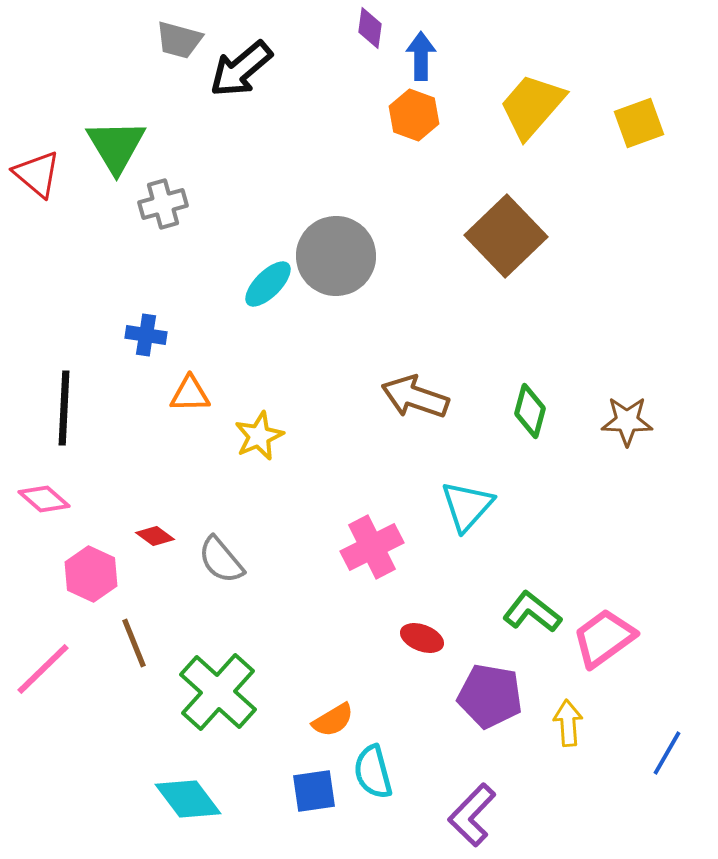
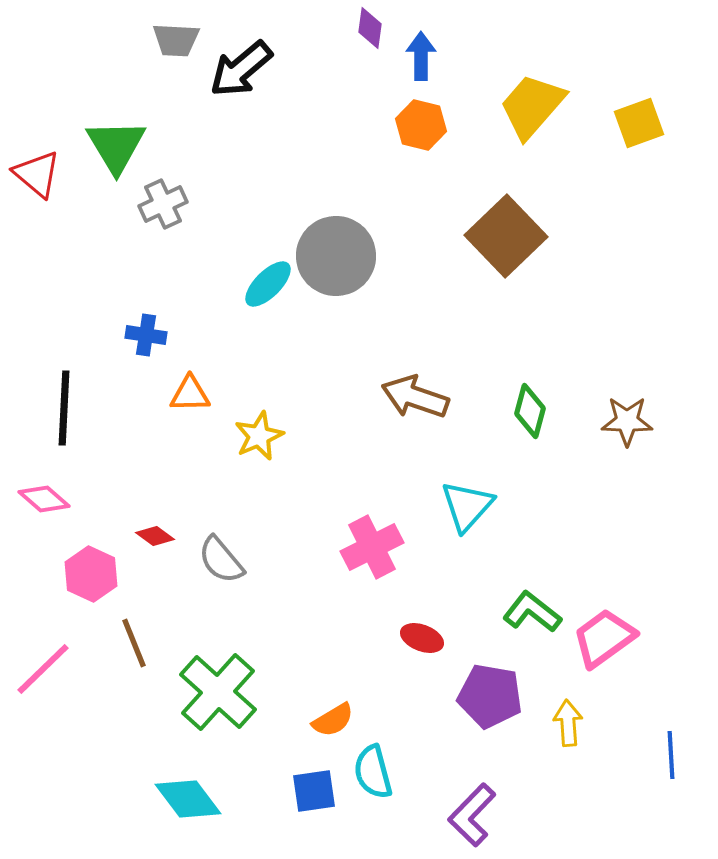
gray trapezoid: moved 3 px left; rotated 12 degrees counterclockwise
orange hexagon: moved 7 px right, 10 px down; rotated 6 degrees counterclockwise
gray cross: rotated 9 degrees counterclockwise
blue line: moved 4 px right, 2 px down; rotated 33 degrees counterclockwise
